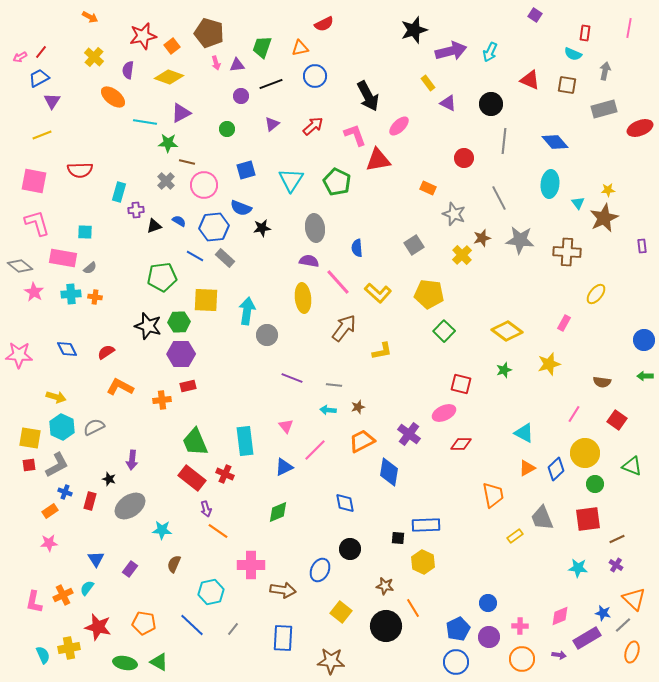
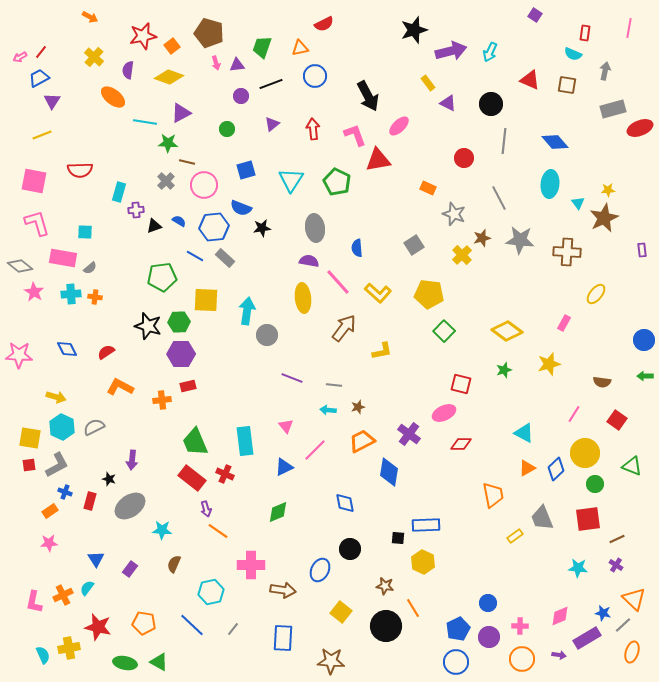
gray rectangle at (604, 109): moved 9 px right
red arrow at (313, 126): moved 3 px down; rotated 55 degrees counterclockwise
purple rectangle at (642, 246): moved 4 px down
